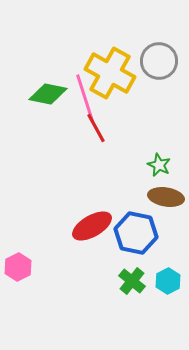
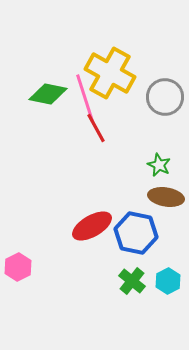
gray circle: moved 6 px right, 36 px down
